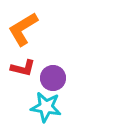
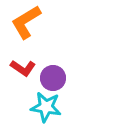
orange L-shape: moved 3 px right, 7 px up
red L-shape: rotated 20 degrees clockwise
